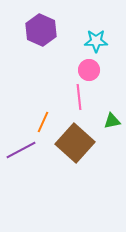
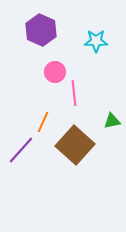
pink circle: moved 34 px left, 2 px down
pink line: moved 5 px left, 4 px up
brown square: moved 2 px down
purple line: rotated 20 degrees counterclockwise
